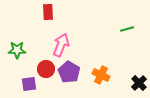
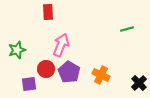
green star: rotated 18 degrees counterclockwise
